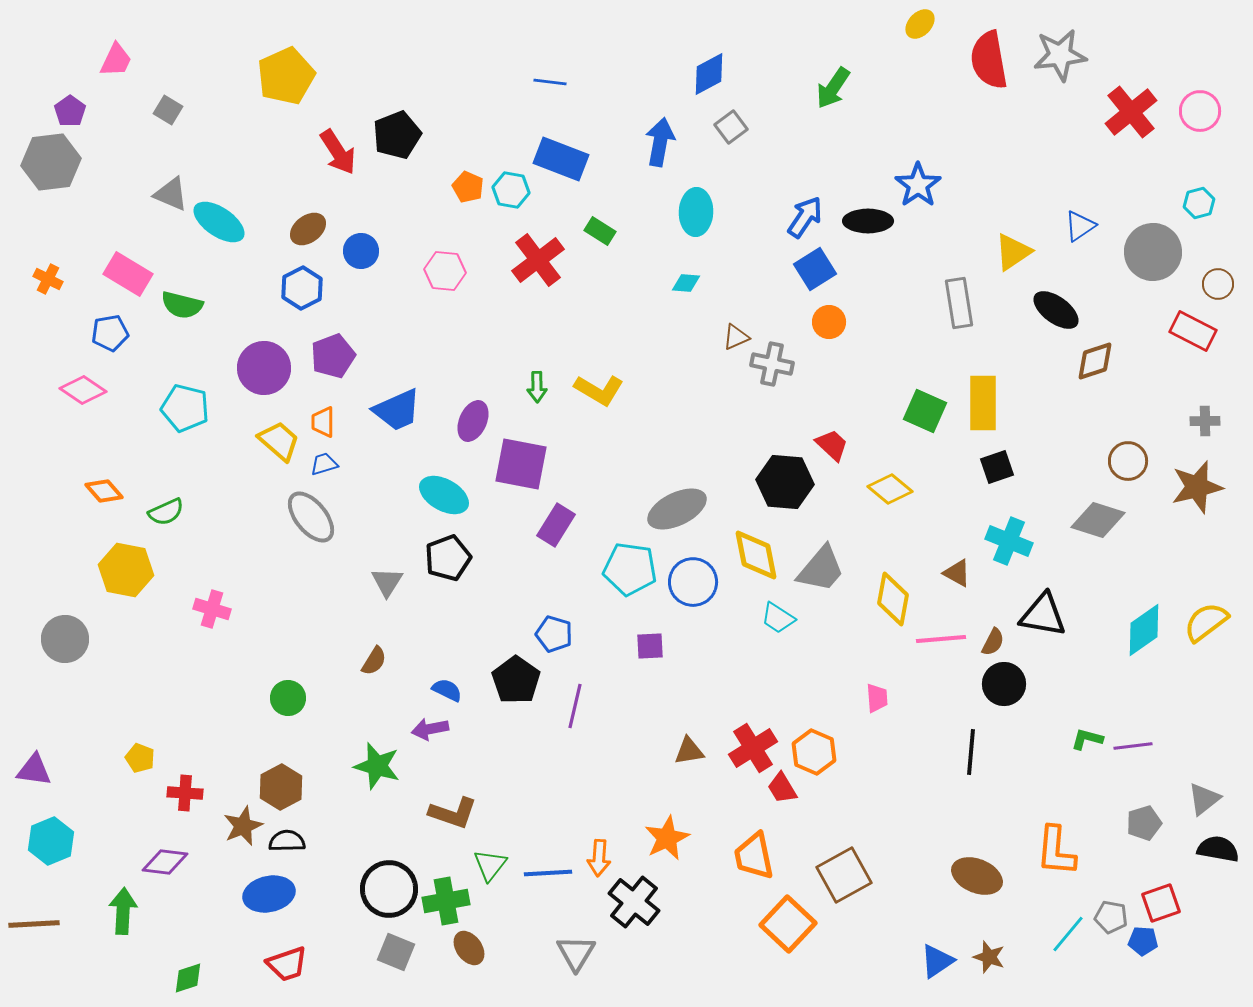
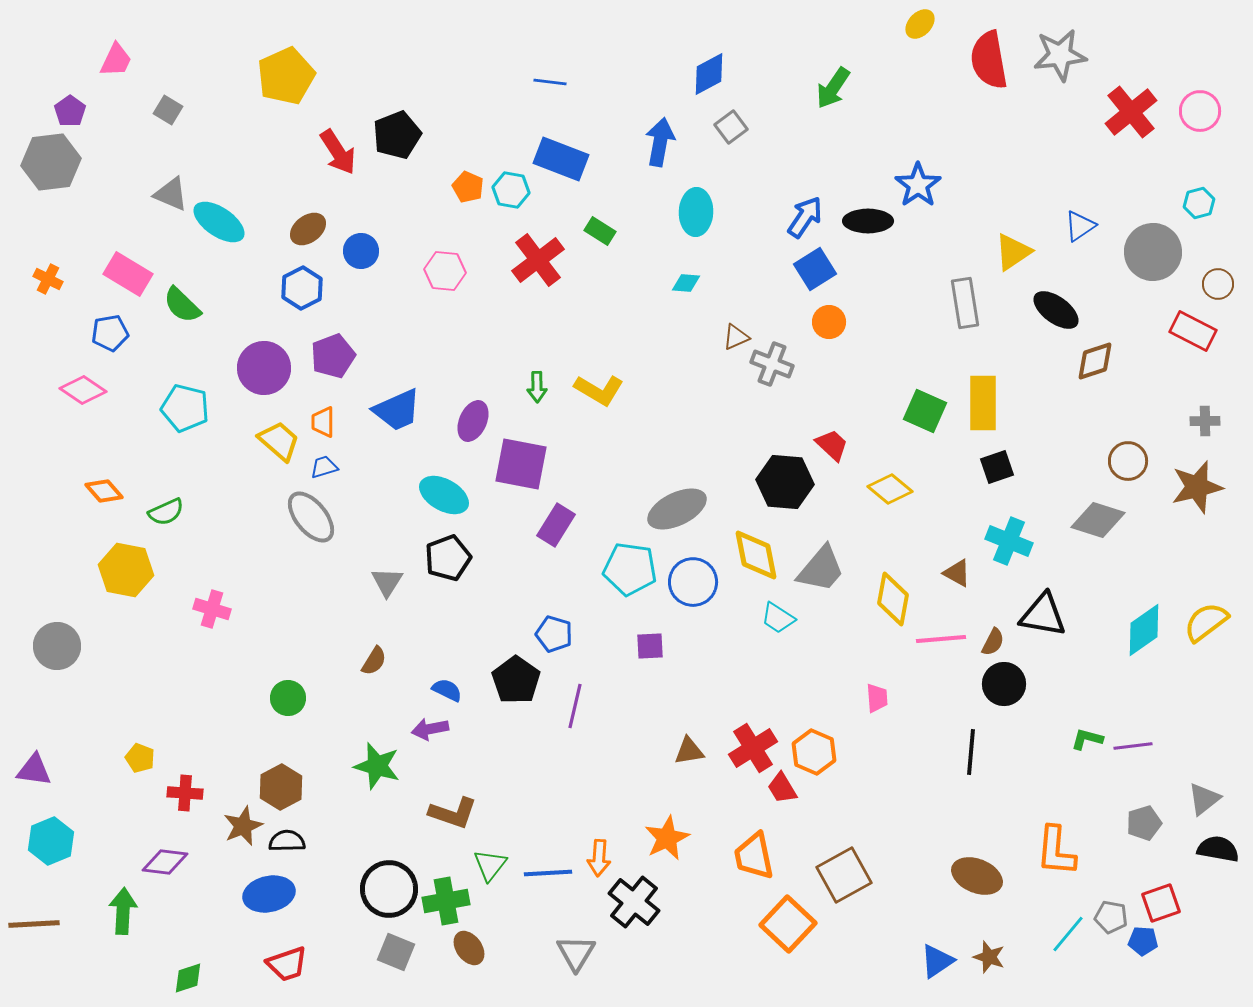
gray rectangle at (959, 303): moved 6 px right
green semicircle at (182, 305): rotated 30 degrees clockwise
gray cross at (772, 364): rotated 9 degrees clockwise
blue trapezoid at (324, 464): moved 3 px down
gray circle at (65, 639): moved 8 px left, 7 px down
